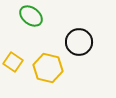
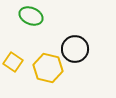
green ellipse: rotated 15 degrees counterclockwise
black circle: moved 4 px left, 7 px down
